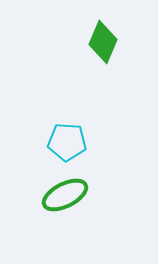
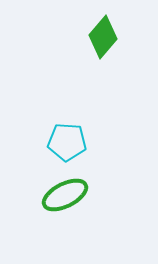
green diamond: moved 5 px up; rotated 18 degrees clockwise
